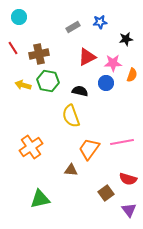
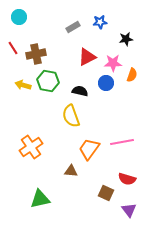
brown cross: moved 3 px left
brown triangle: moved 1 px down
red semicircle: moved 1 px left
brown square: rotated 28 degrees counterclockwise
